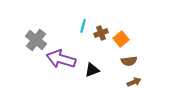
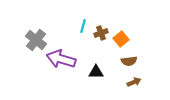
black triangle: moved 4 px right, 2 px down; rotated 21 degrees clockwise
